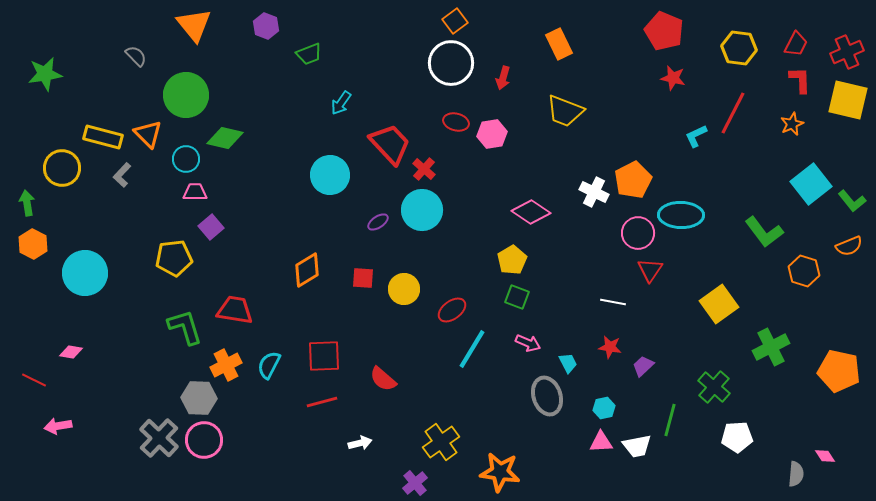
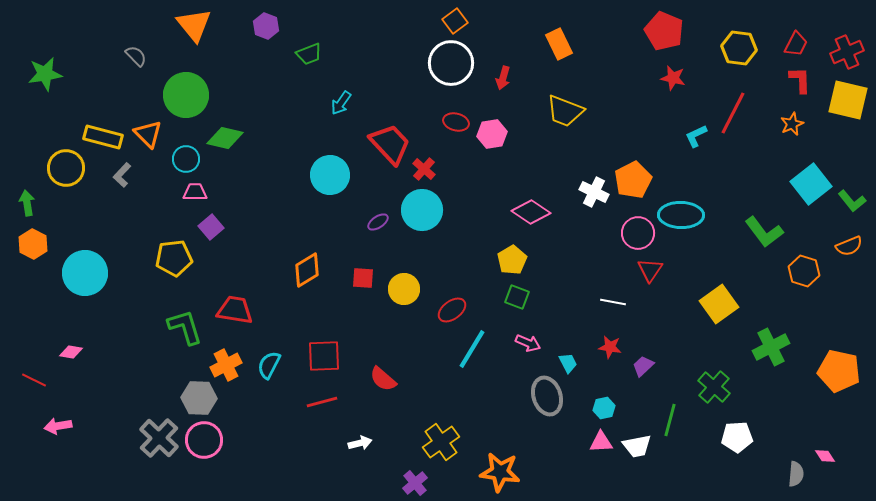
yellow circle at (62, 168): moved 4 px right
